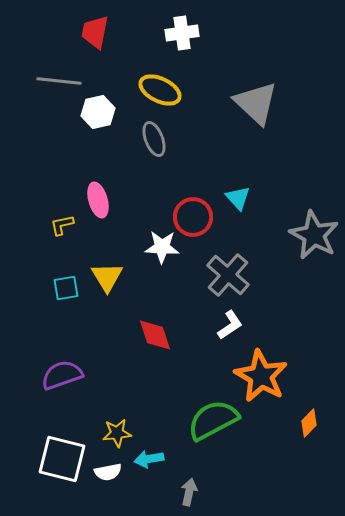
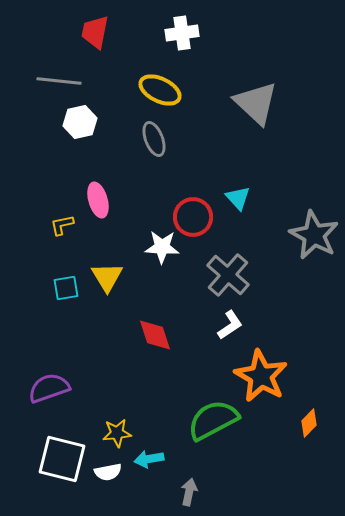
white hexagon: moved 18 px left, 10 px down
purple semicircle: moved 13 px left, 13 px down
